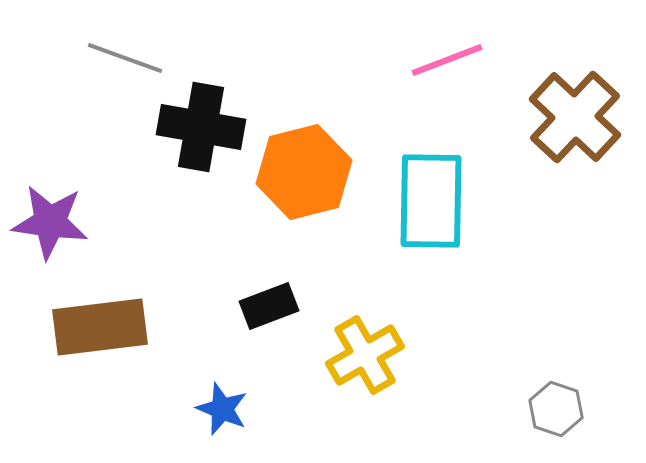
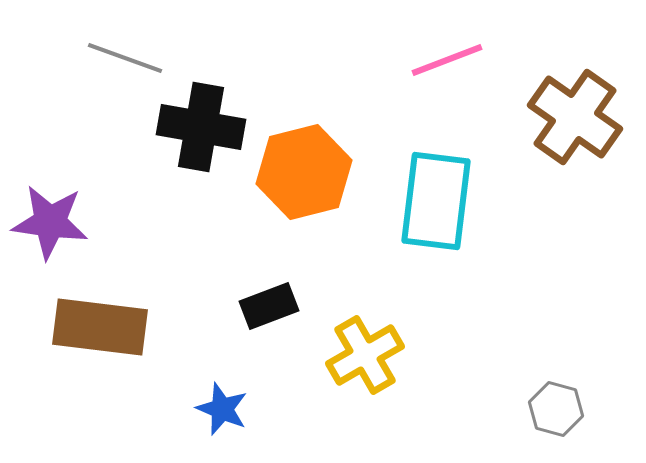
brown cross: rotated 8 degrees counterclockwise
cyan rectangle: moved 5 px right; rotated 6 degrees clockwise
brown rectangle: rotated 14 degrees clockwise
gray hexagon: rotated 4 degrees counterclockwise
